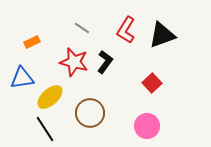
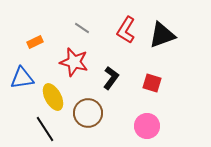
orange rectangle: moved 3 px right
black L-shape: moved 6 px right, 16 px down
red square: rotated 30 degrees counterclockwise
yellow ellipse: moved 3 px right; rotated 76 degrees counterclockwise
brown circle: moved 2 px left
